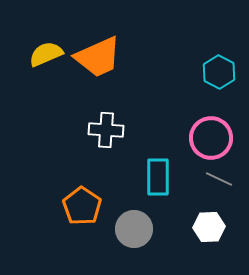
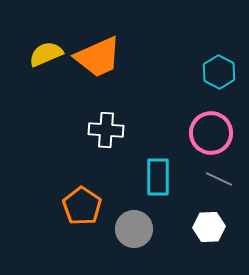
pink circle: moved 5 px up
